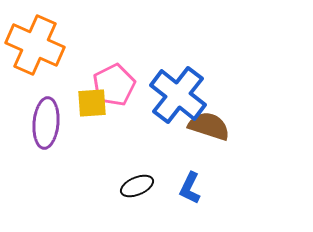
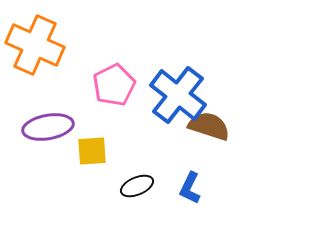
yellow square: moved 48 px down
purple ellipse: moved 2 px right, 4 px down; rotated 75 degrees clockwise
